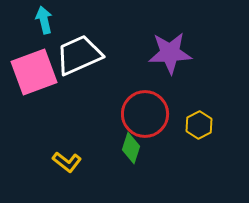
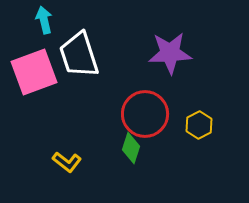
white trapezoid: rotated 84 degrees counterclockwise
